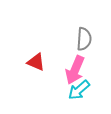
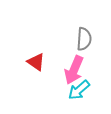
red triangle: rotated 12 degrees clockwise
pink arrow: moved 1 px left
